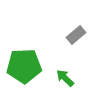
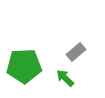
gray rectangle: moved 17 px down
